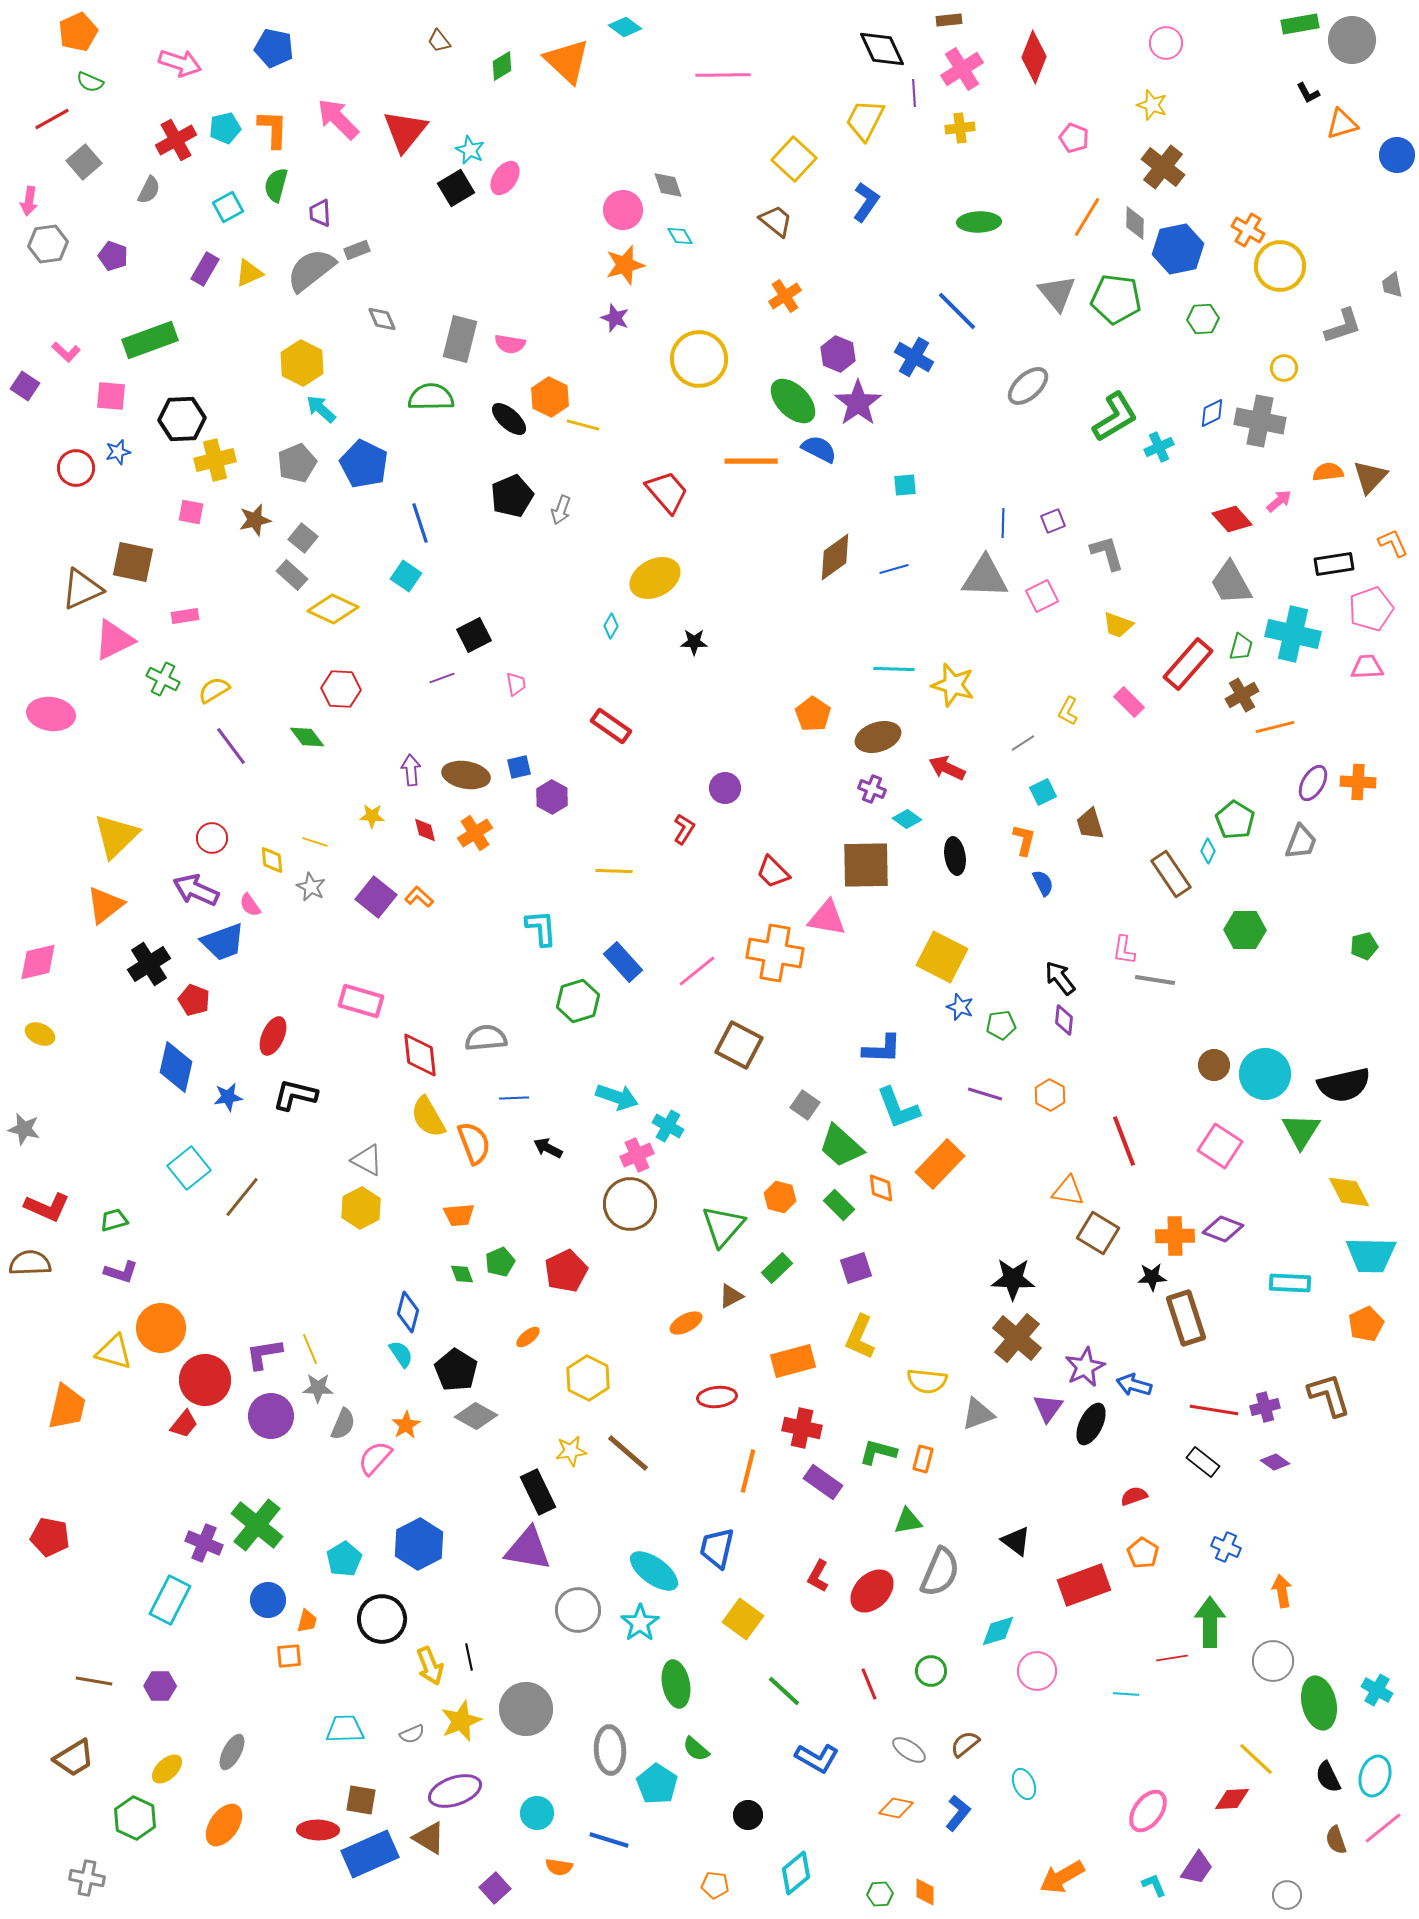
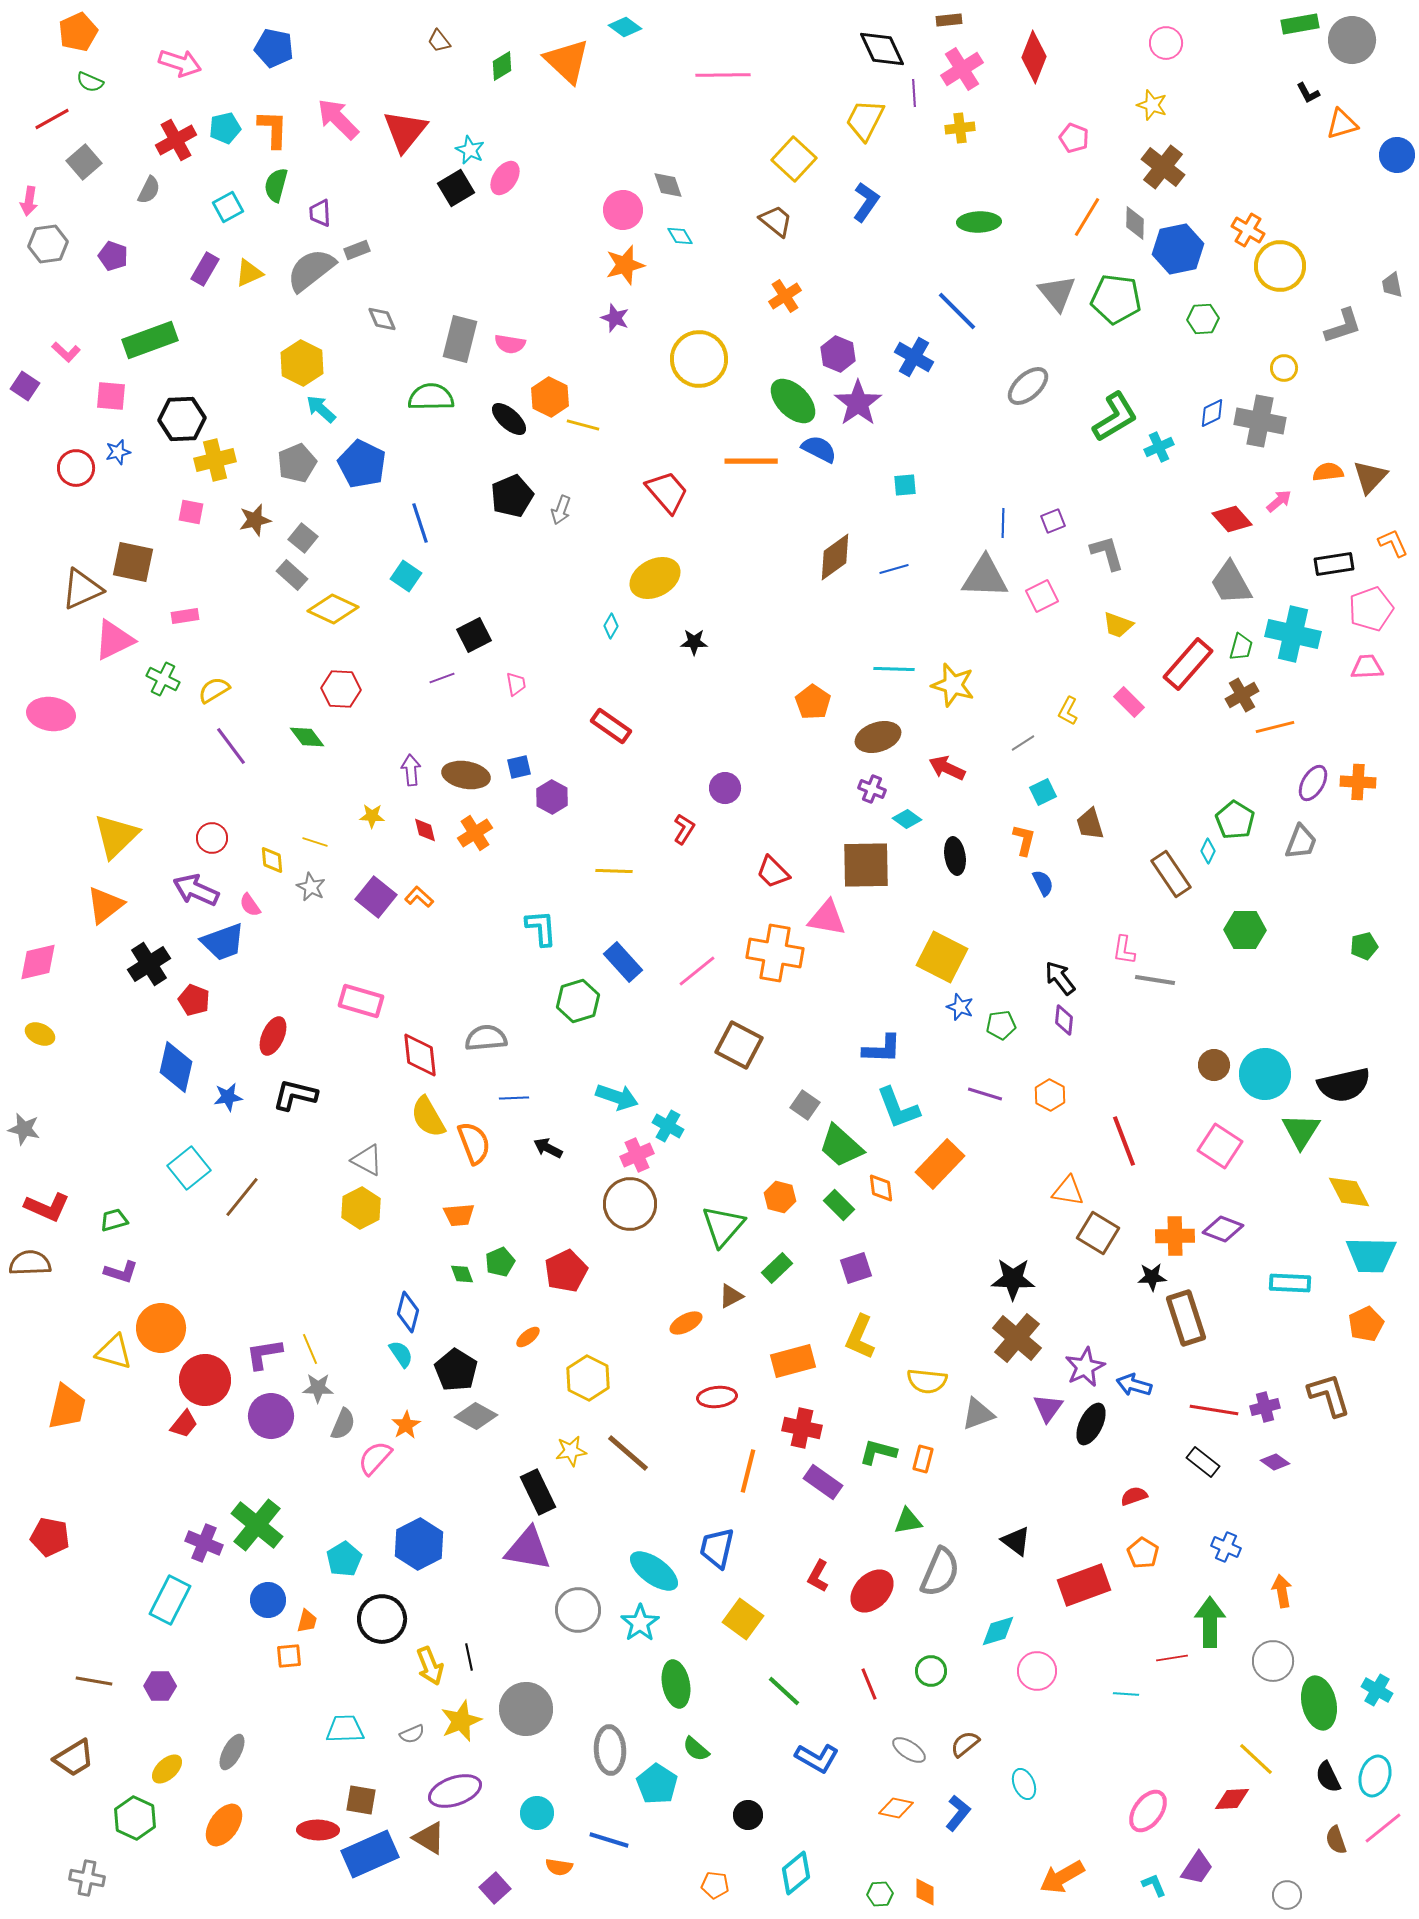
blue pentagon at (364, 464): moved 2 px left
orange pentagon at (813, 714): moved 12 px up
